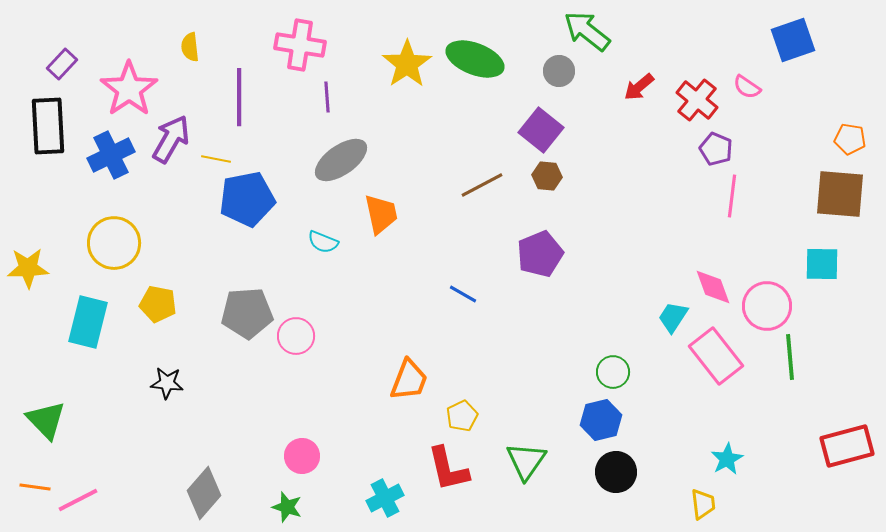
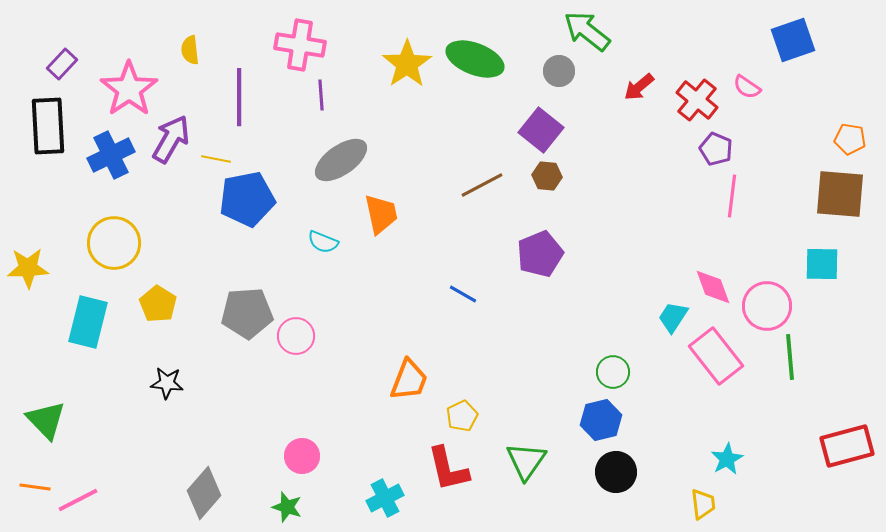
yellow semicircle at (190, 47): moved 3 px down
purple line at (327, 97): moved 6 px left, 2 px up
yellow pentagon at (158, 304): rotated 21 degrees clockwise
